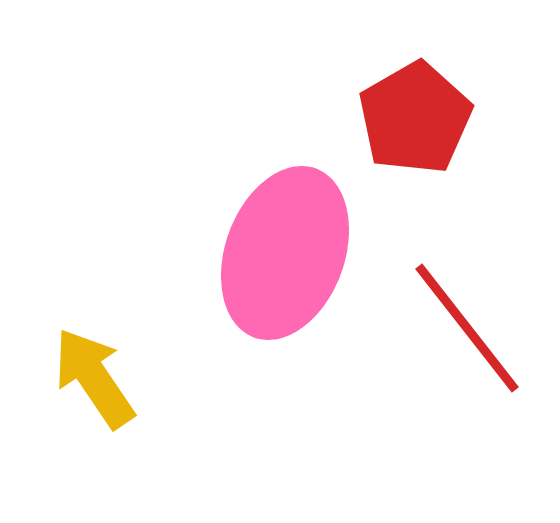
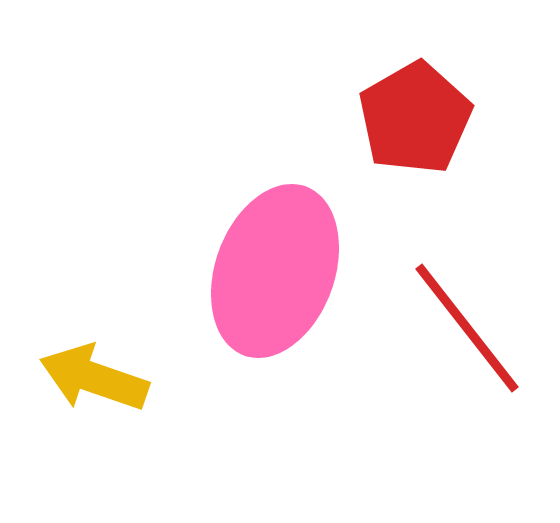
pink ellipse: moved 10 px left, 18 px down
yellow arrow: rotated 37 degrees counterclockwise
